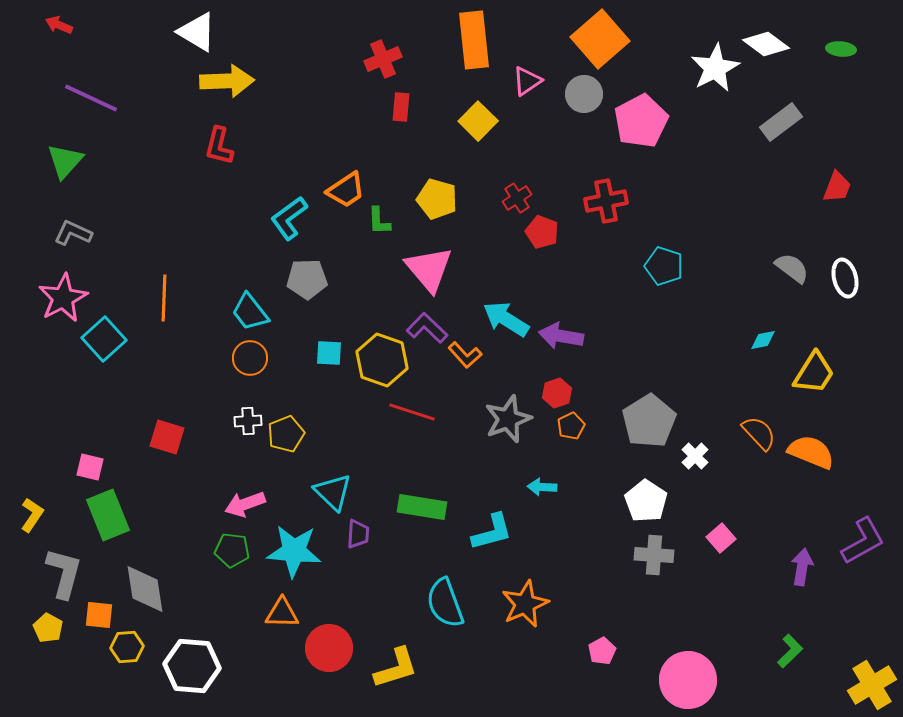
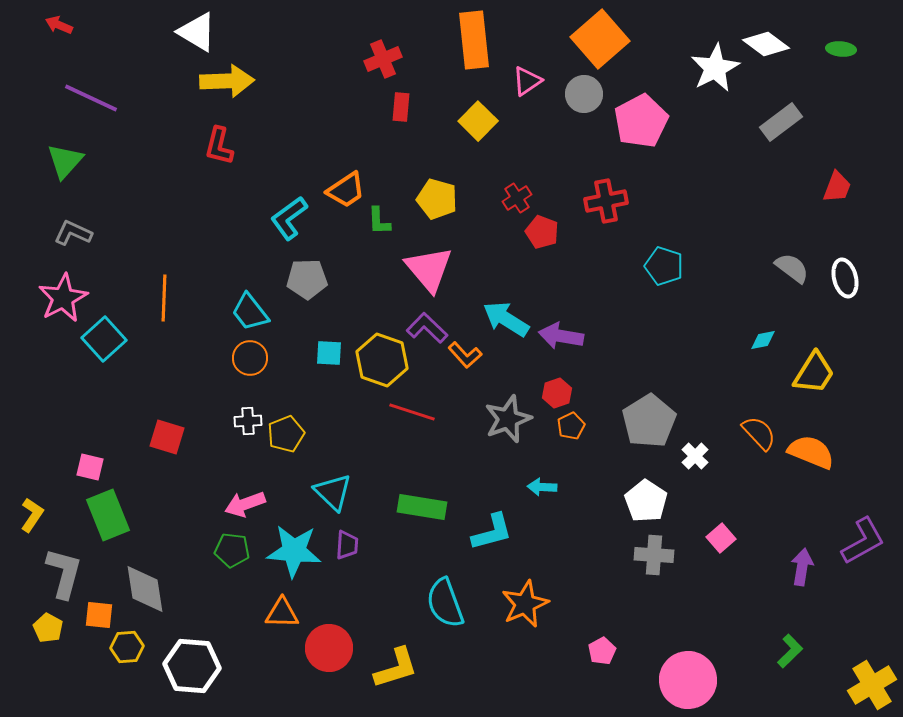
purple trapezoid at (358, 534): moved 11 px left, 11 px down
